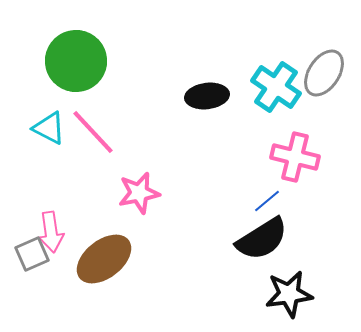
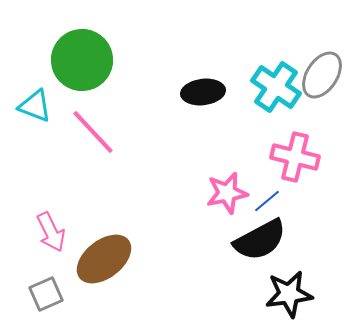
green circle: moved 6 px right, 1 px up
gray ellipse: moved 2 px left, 2 px down
black ellipse: moved 4 px left, 4 px up
cyan triangle: moved 14 px left, 22 px up; rotated 6 degrees counterclockwise
pink star: moved 88 px right
pink arrow: rotated 18 degrees counterclockwise
black semicircle: moved 2 px left, 1 px down; rotated 4 degrees clockwise
gray square: moved 14 px right, 40 px down
